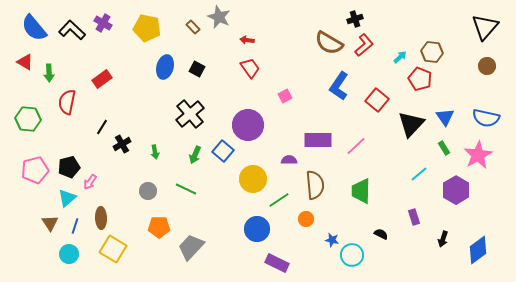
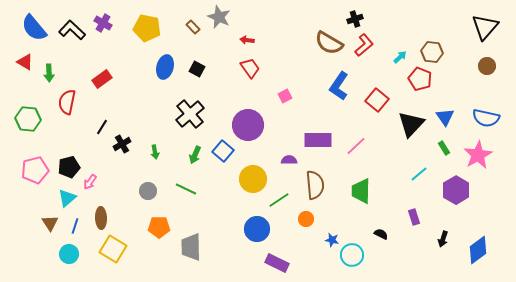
gray trapezoid at (191, 247): rotated 44 degrees counterclockwise
